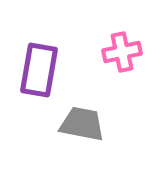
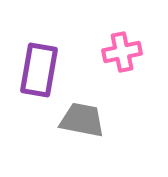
gray trapezoid: moved 4 px up
